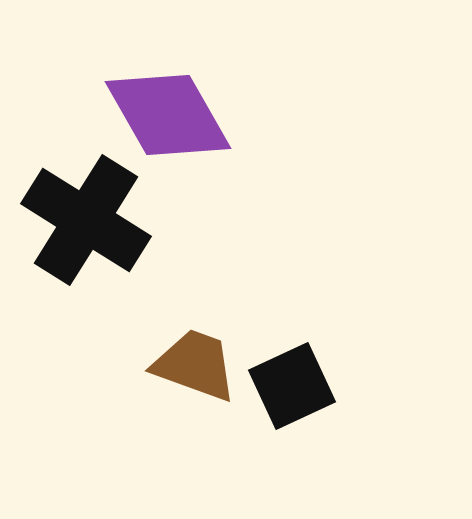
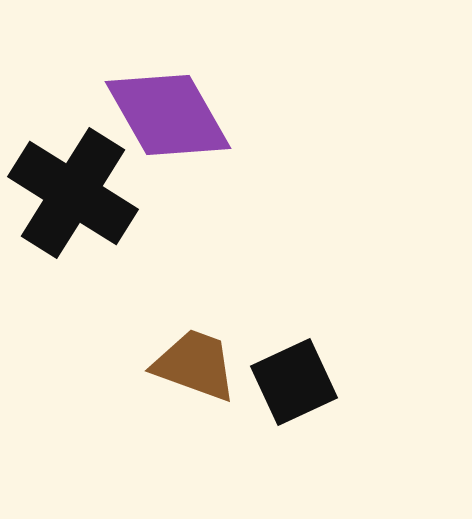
black cross: moved 13 px left, 27 px up
black square: moved 2 px right, 4 px up
